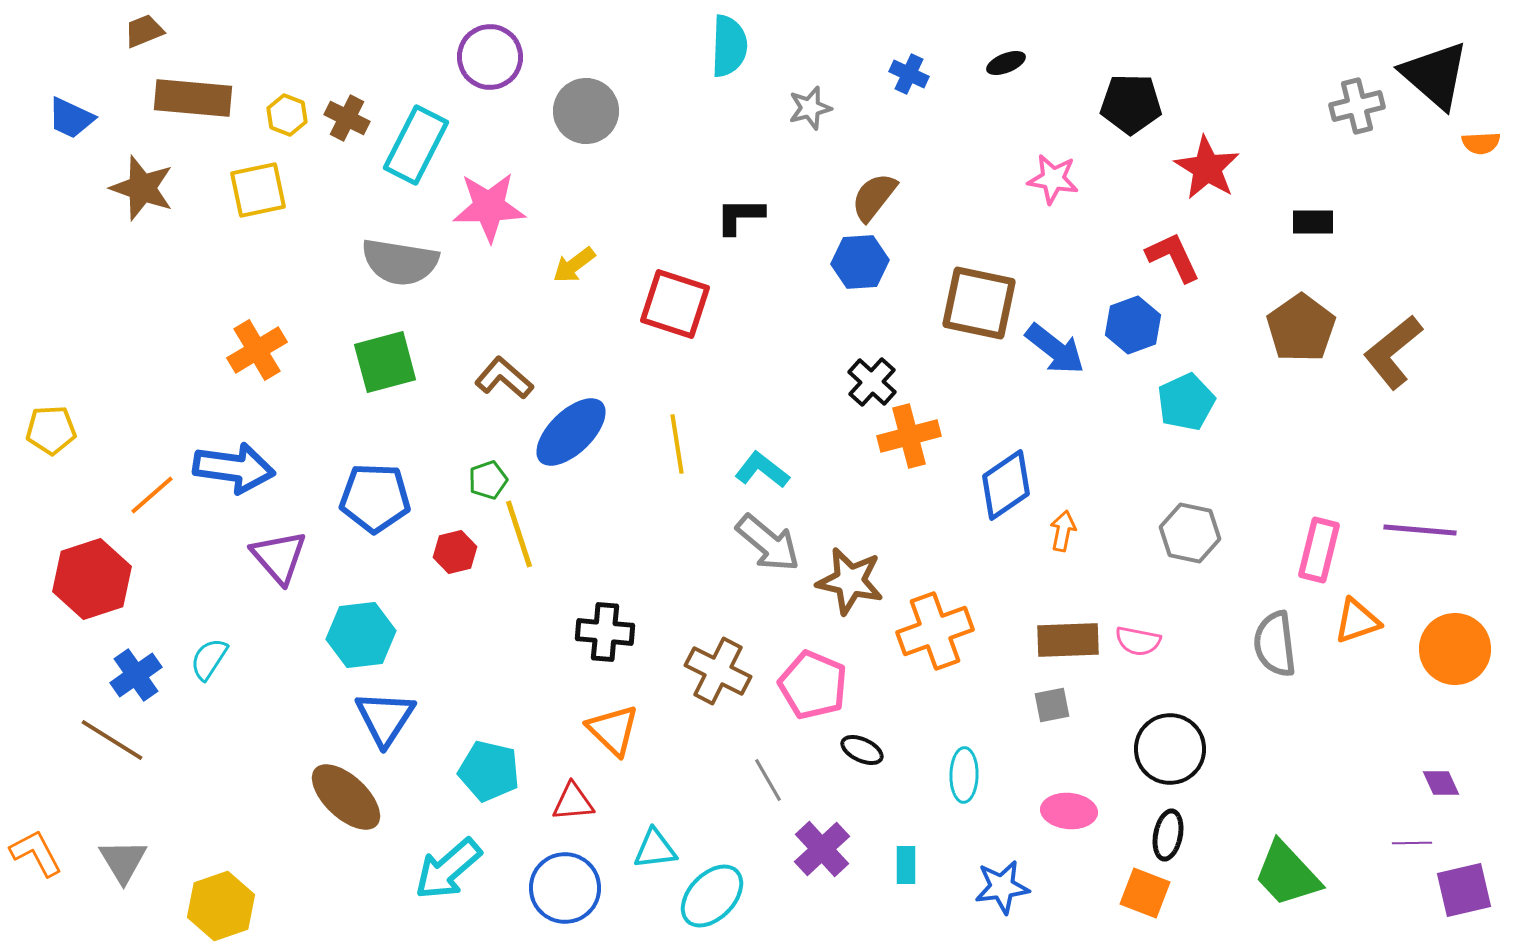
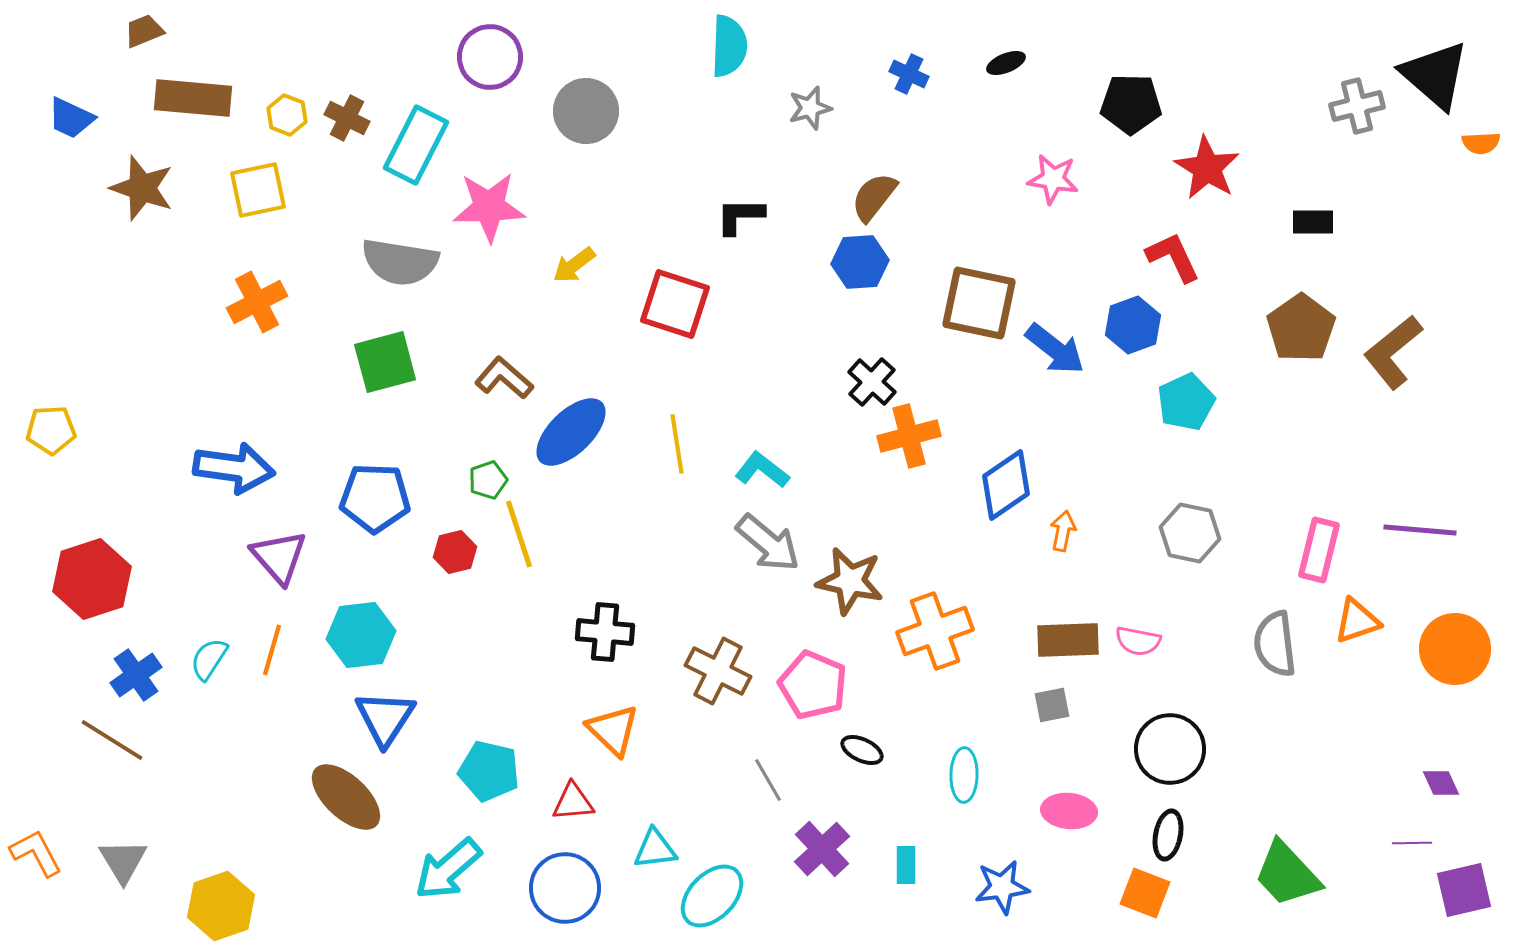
orange cross at (257, 350): moved 48 px up; rotated 4 degrees clockwise
orange line at (152, 495): moved 120 px right, 155 px down; rotated 33 degrees counterclockwise
